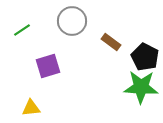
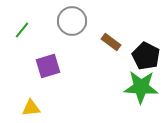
green line: rotated 18 degrees counterclockwise
black pentagon: moved 1 px right, 1 px up
